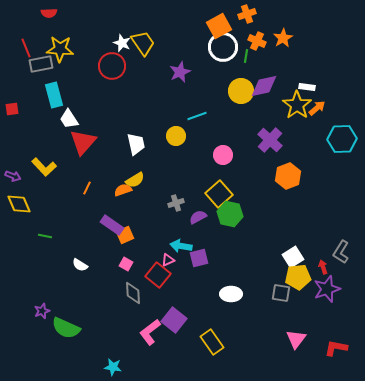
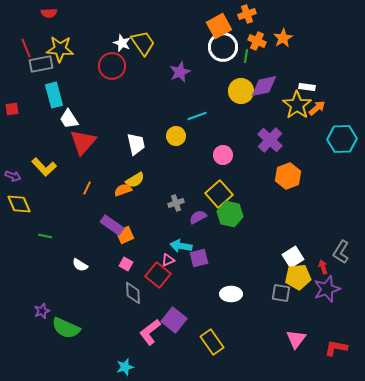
cyan star at (113, 367): moved 12 px right; rotated 24 degrees counterclockwise
